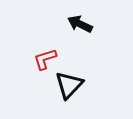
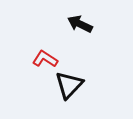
red L-shape: rotated 50 degrees clockwise
